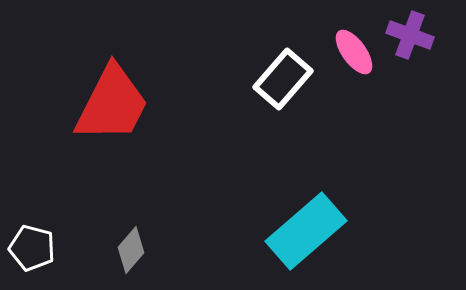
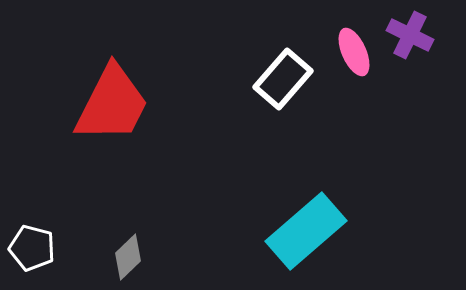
purple cross: rotated 6 degrees clockwise
pink ellipse: rotated 12 degrees clockwise
gray diamond: moved 3 px left, 7 px down; rotated 6 degrees clockwise
